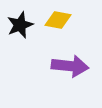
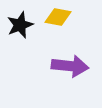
yellow diamond: moved 3 px up
